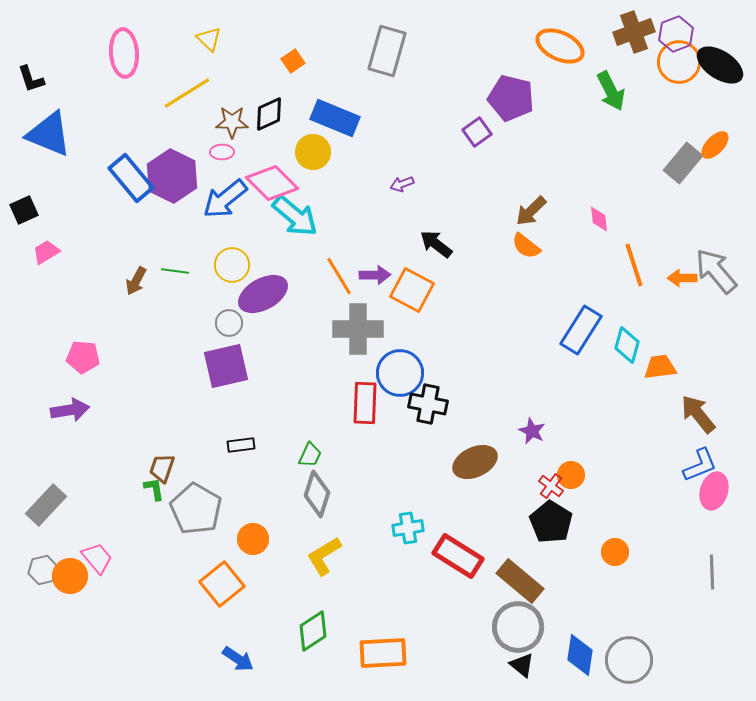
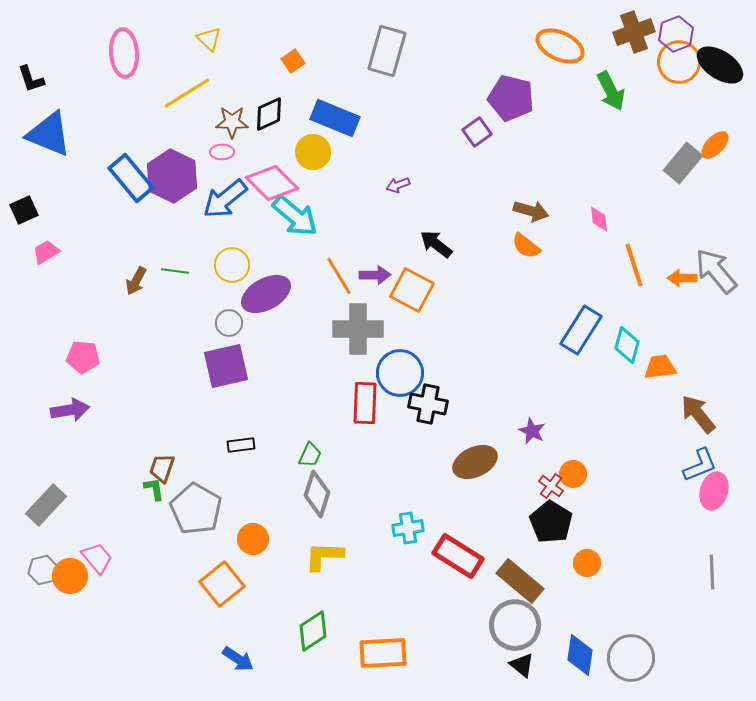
purple arrow at (402, 184): moved 4 px left, 1 px down
brown arrow at (531, 211): rotated 120 degrees counterclockwise
purple ellipse at (263, 294): moved 3 px right
orange circle at (571, 475): moved 2 px right, 1 px up
orange circle at (615, 552): moved 28 px left, 11 px down
yellow L-shape at (324, 556): rotated 33 degrees clockwise
gray circle at (518, 627): moved 3 px left, 2 px up
gray circle at (629, 660): moved 2 px right, 2 px up
